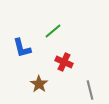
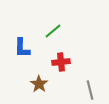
blue L-shape: rotated 15 degrees clockwise
red cross: moved 3 px left; rotated 30 degrees counterclockwise
